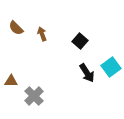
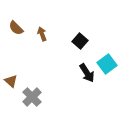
cyan square: moved 4 px left, 3 px up
brown triangle: rotated 40 degrees clockwise
gray cross: moved 2 px left, 1 px down
